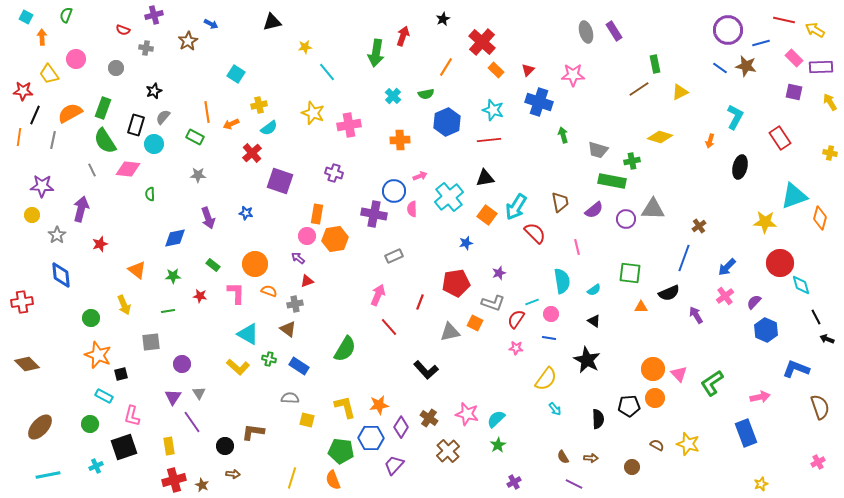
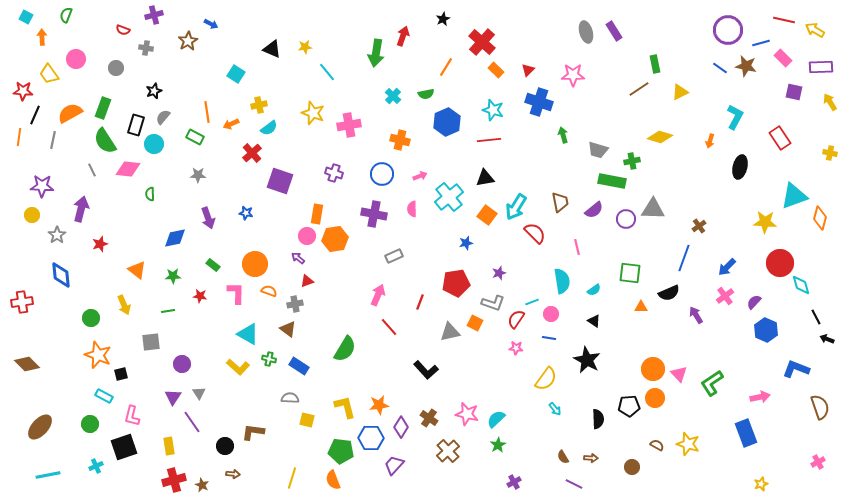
black triangle at (272, 22): moved 27 px down; rotated 36 degrees clockwise
pink rectangle at (794, 58): moved 11 px left
orange cross at (400, 140): rotated 18 degrees clockwise
blue circle at (394, 191): moved 12 px left, 17 px up
